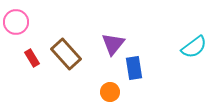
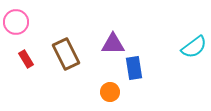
purple triangle: rotated 50 degrees clockwise
brown rectangle: rotated 16 degrees clockwise
red rectangle: moved 6 px left, 1 px down
